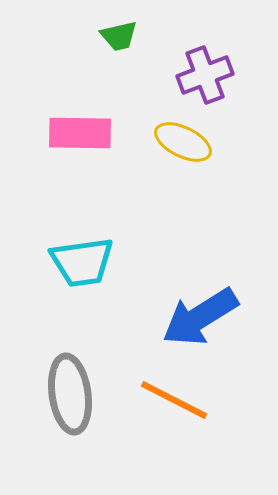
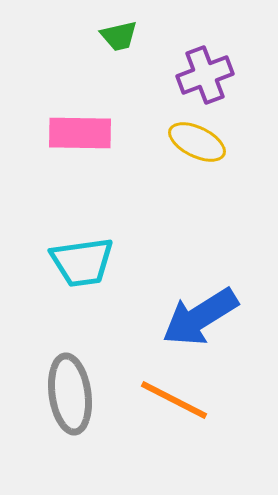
yellow ellipse: moved 14 px right
